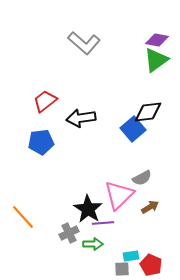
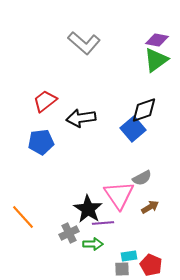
black diamond: moved 4 px left, 2 px up; rotated 12 degrees counterclockwise
pink triangle: rotated 20 degrees counterclockwise
cyan rectangle: moved 2 px left
